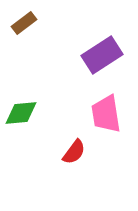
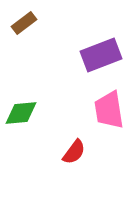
purple rectangle: moved 1 px left; rotated 12 degrees clockwise
pink trapezoid: moved 3 px right, 4 px up
